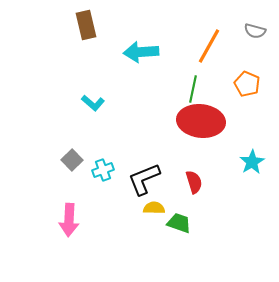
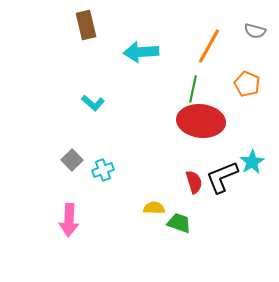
black L-shape: moved 78 px right, 2 px up
